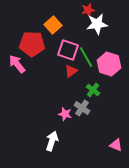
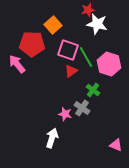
white star: rotated 20 degrees clockwise
white arrow: moved 3 px up
